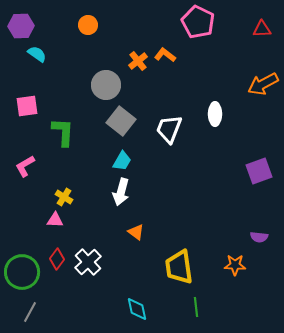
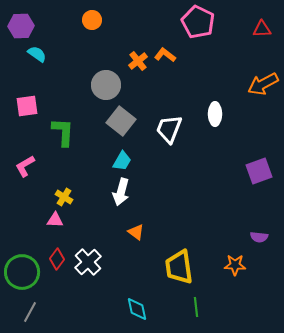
orange circle: moved 4 px right, 5 px up
